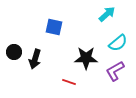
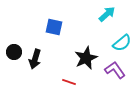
cyan semicircle: moved 4 px right
black star: rotated 25 degrees counterclockwise
purple L-shape: moved 1 px up; rotated 85 degrees clockwise
